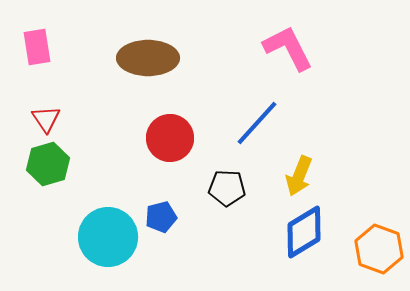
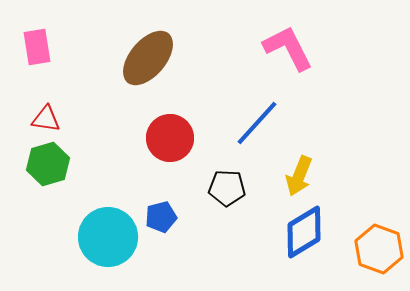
brown ellipse: rotated 50 degrees counterclockwise
red triangle: rotated 48 degrees counterclockwise
